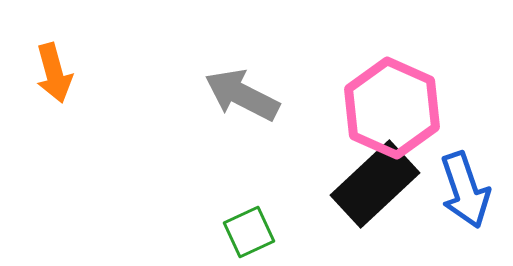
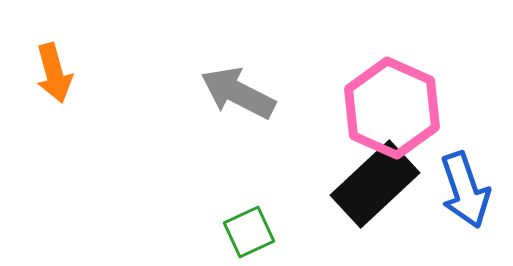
gray arrow: moved 4 px left, 2 px up
